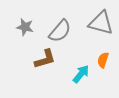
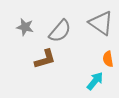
gray triangle: rotated 20 degrees clockwise
orange semicircle: moved 5 px right, 1 px up; rotated 28 degrees counterclockwise
cyan arrow: moved 14 px right, 7 px down
